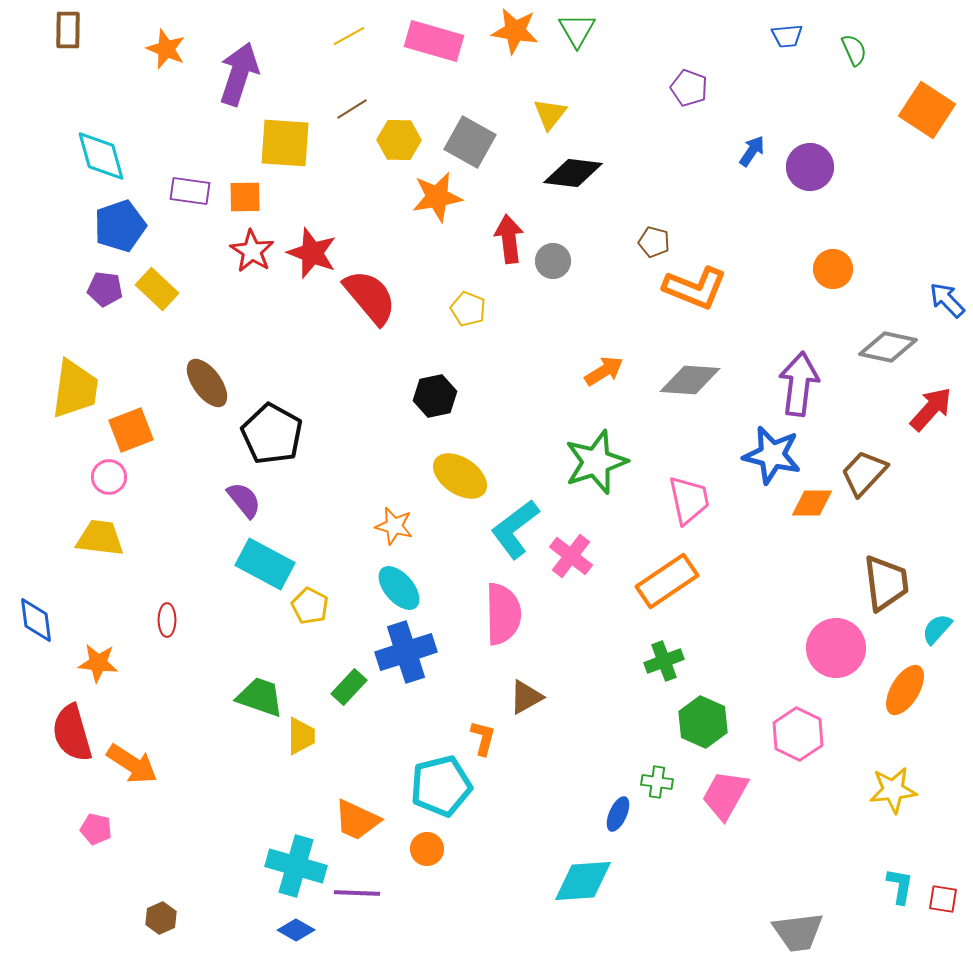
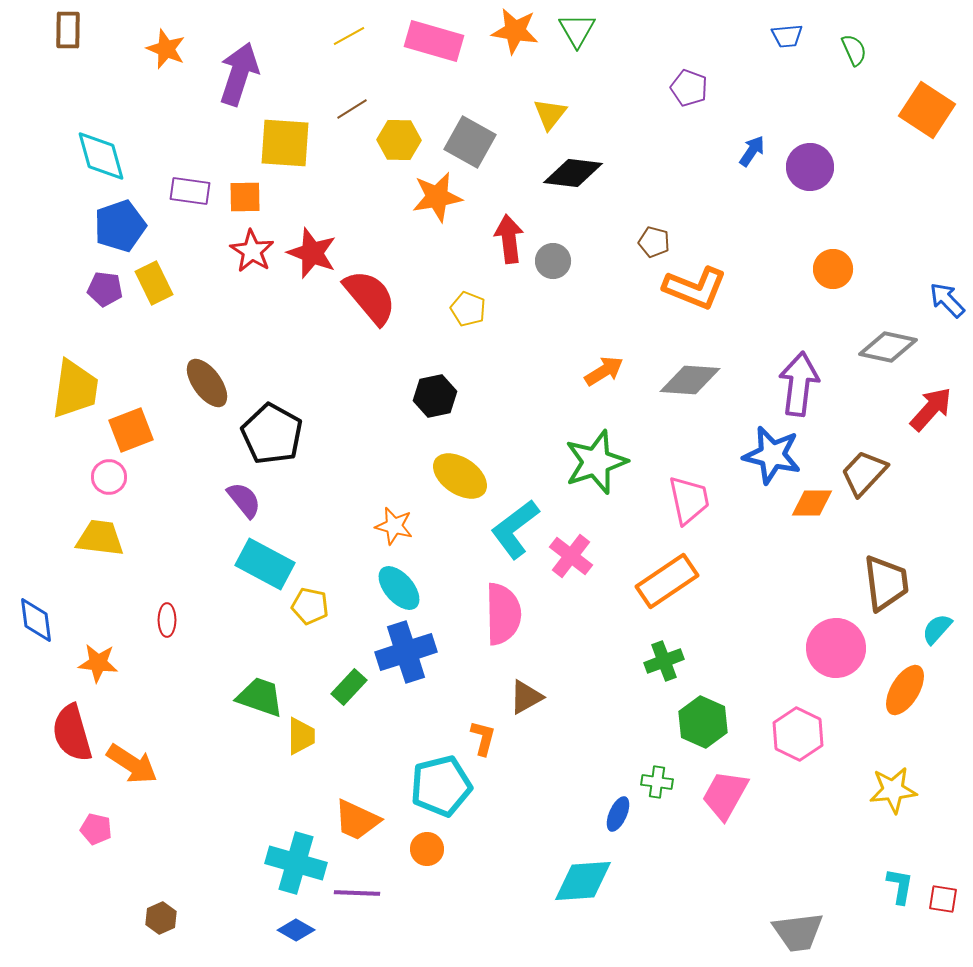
yellow rectangle at (157, 289): moved 3 px left, 6 px up; rotated 21 degrees clockwise
yellow pentagon at (310, 606): rotated 15 degrees counterclockwise
cyan cross at (296, 866): moved 3 px up
